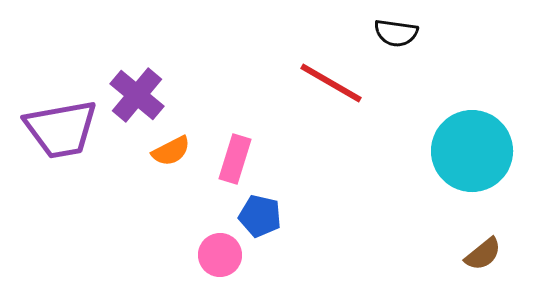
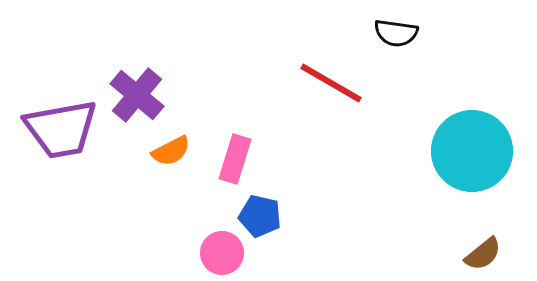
pink circle: moved 2 px right, 2 px up
